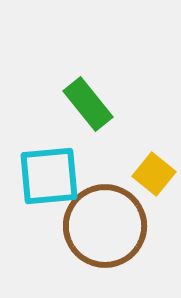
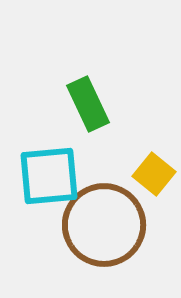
green rectangle: rotated 14 degrees clockwise
brown circle: moved 1 px left, 1 px up
